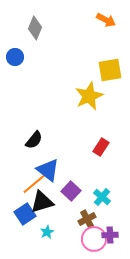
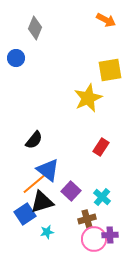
blue circle: moved 1 px right, 1 px down
yellow star: moved 1 px left, 2 px down
brown cross: rotated 12 degrees clockwise
cyan star: rotated 16 degrees clockwise
